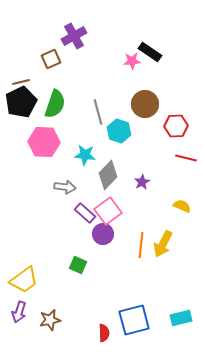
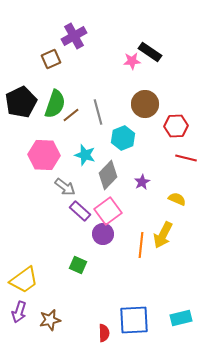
brown line: moved 50 px right, 33 px down; rotated 24 degrees counterclockwise
cyan hexagon: moved 4 px right, 7 px down; rotated 20 degrees clockwise
pink hexagon: moved 13 px down
cyan star: rotated 10 degrees clockwise
gray arrow: rotated 30 degrees clockwise
yellow semicircle: moved 5 px left, 7 px up
purple rectangle: moved 5 px left, 2 px up
yellow arrow: moved 9 px up
blue square: rotated 12 degrees clockwise
